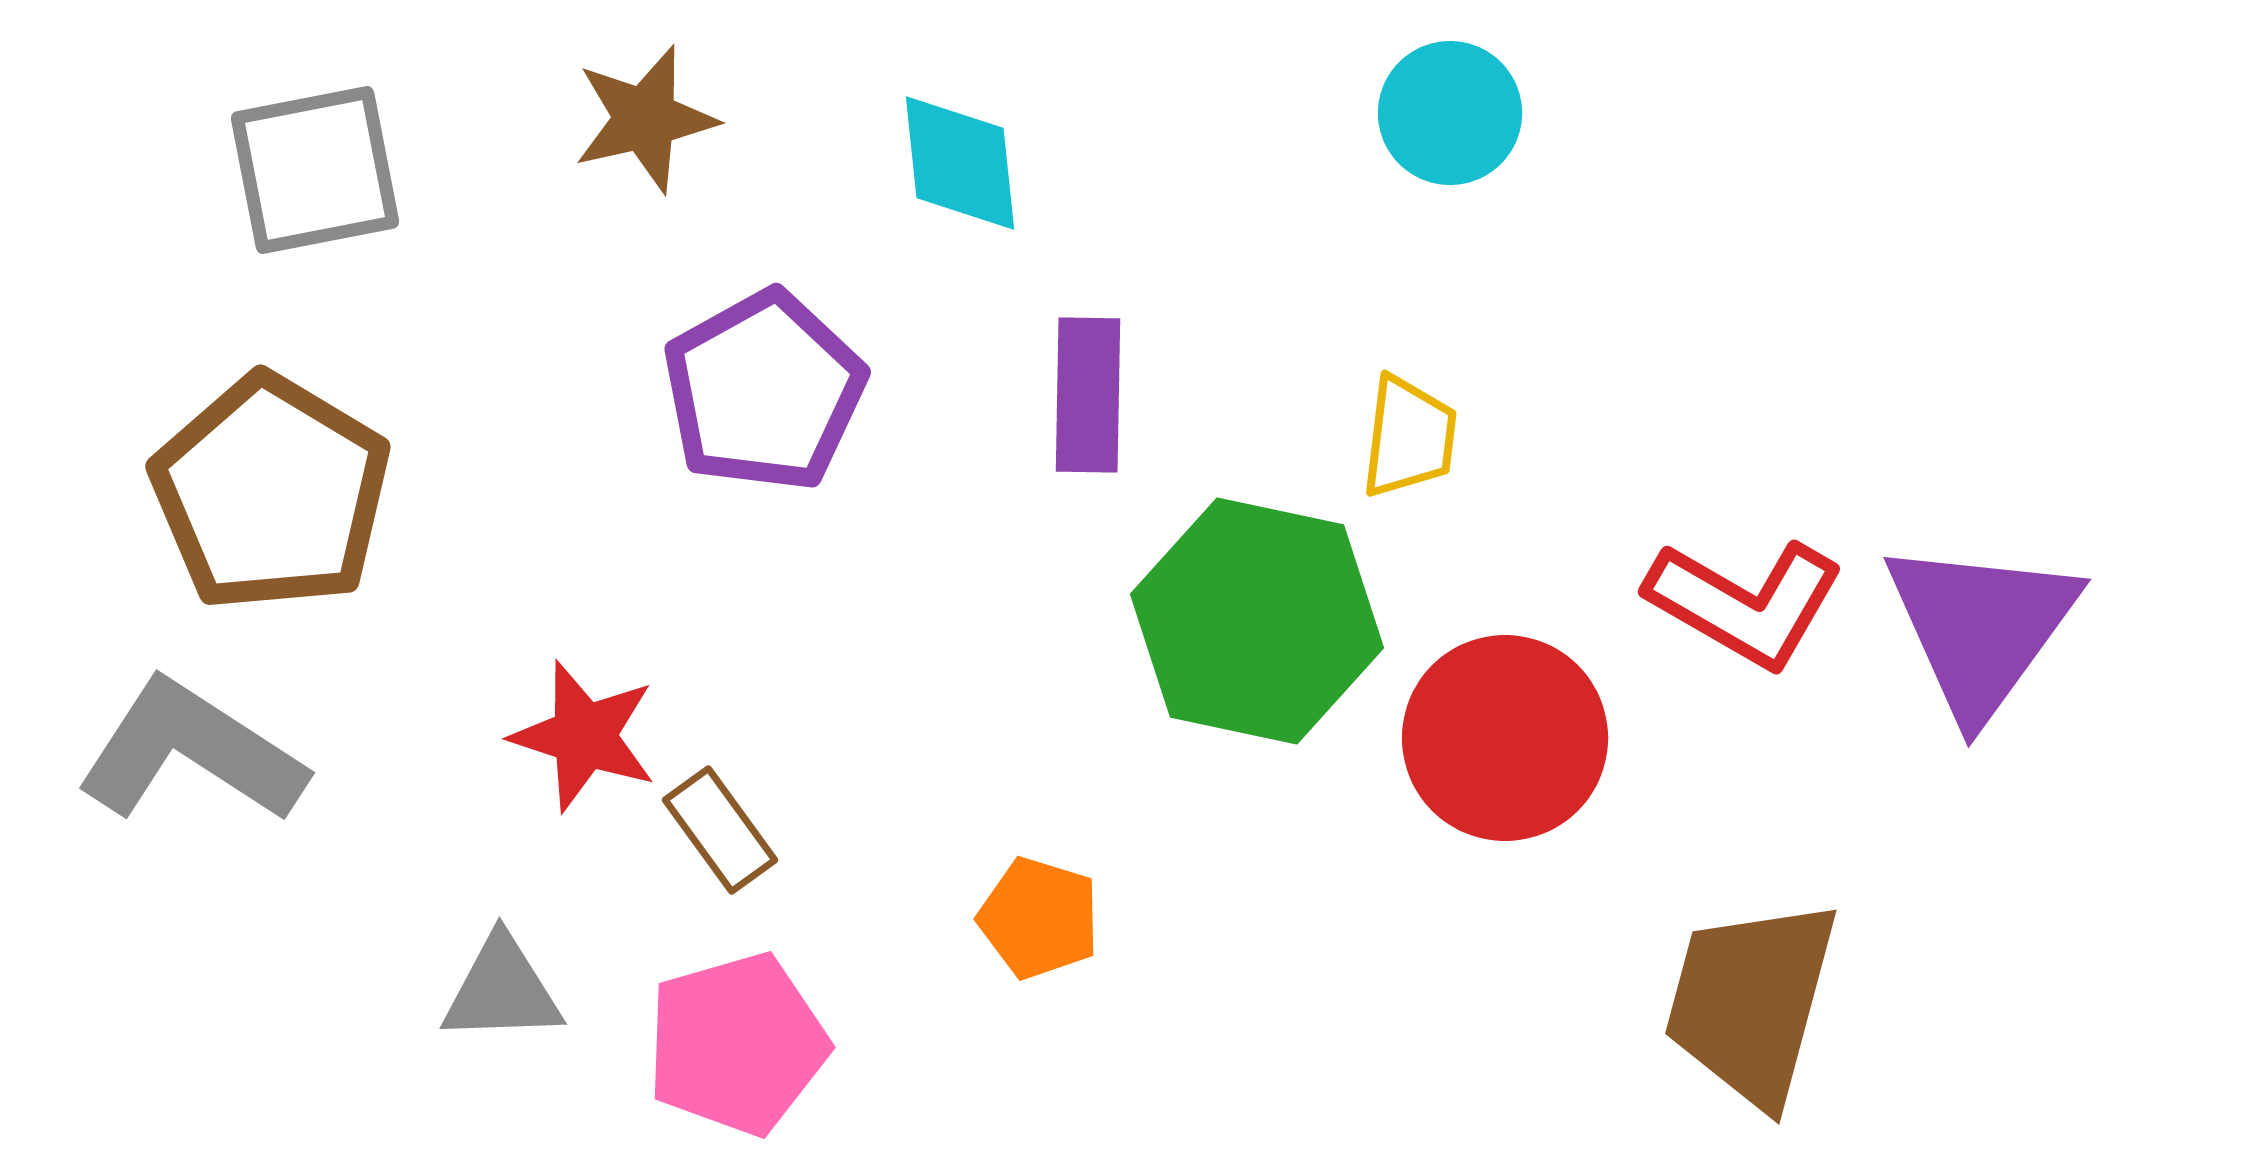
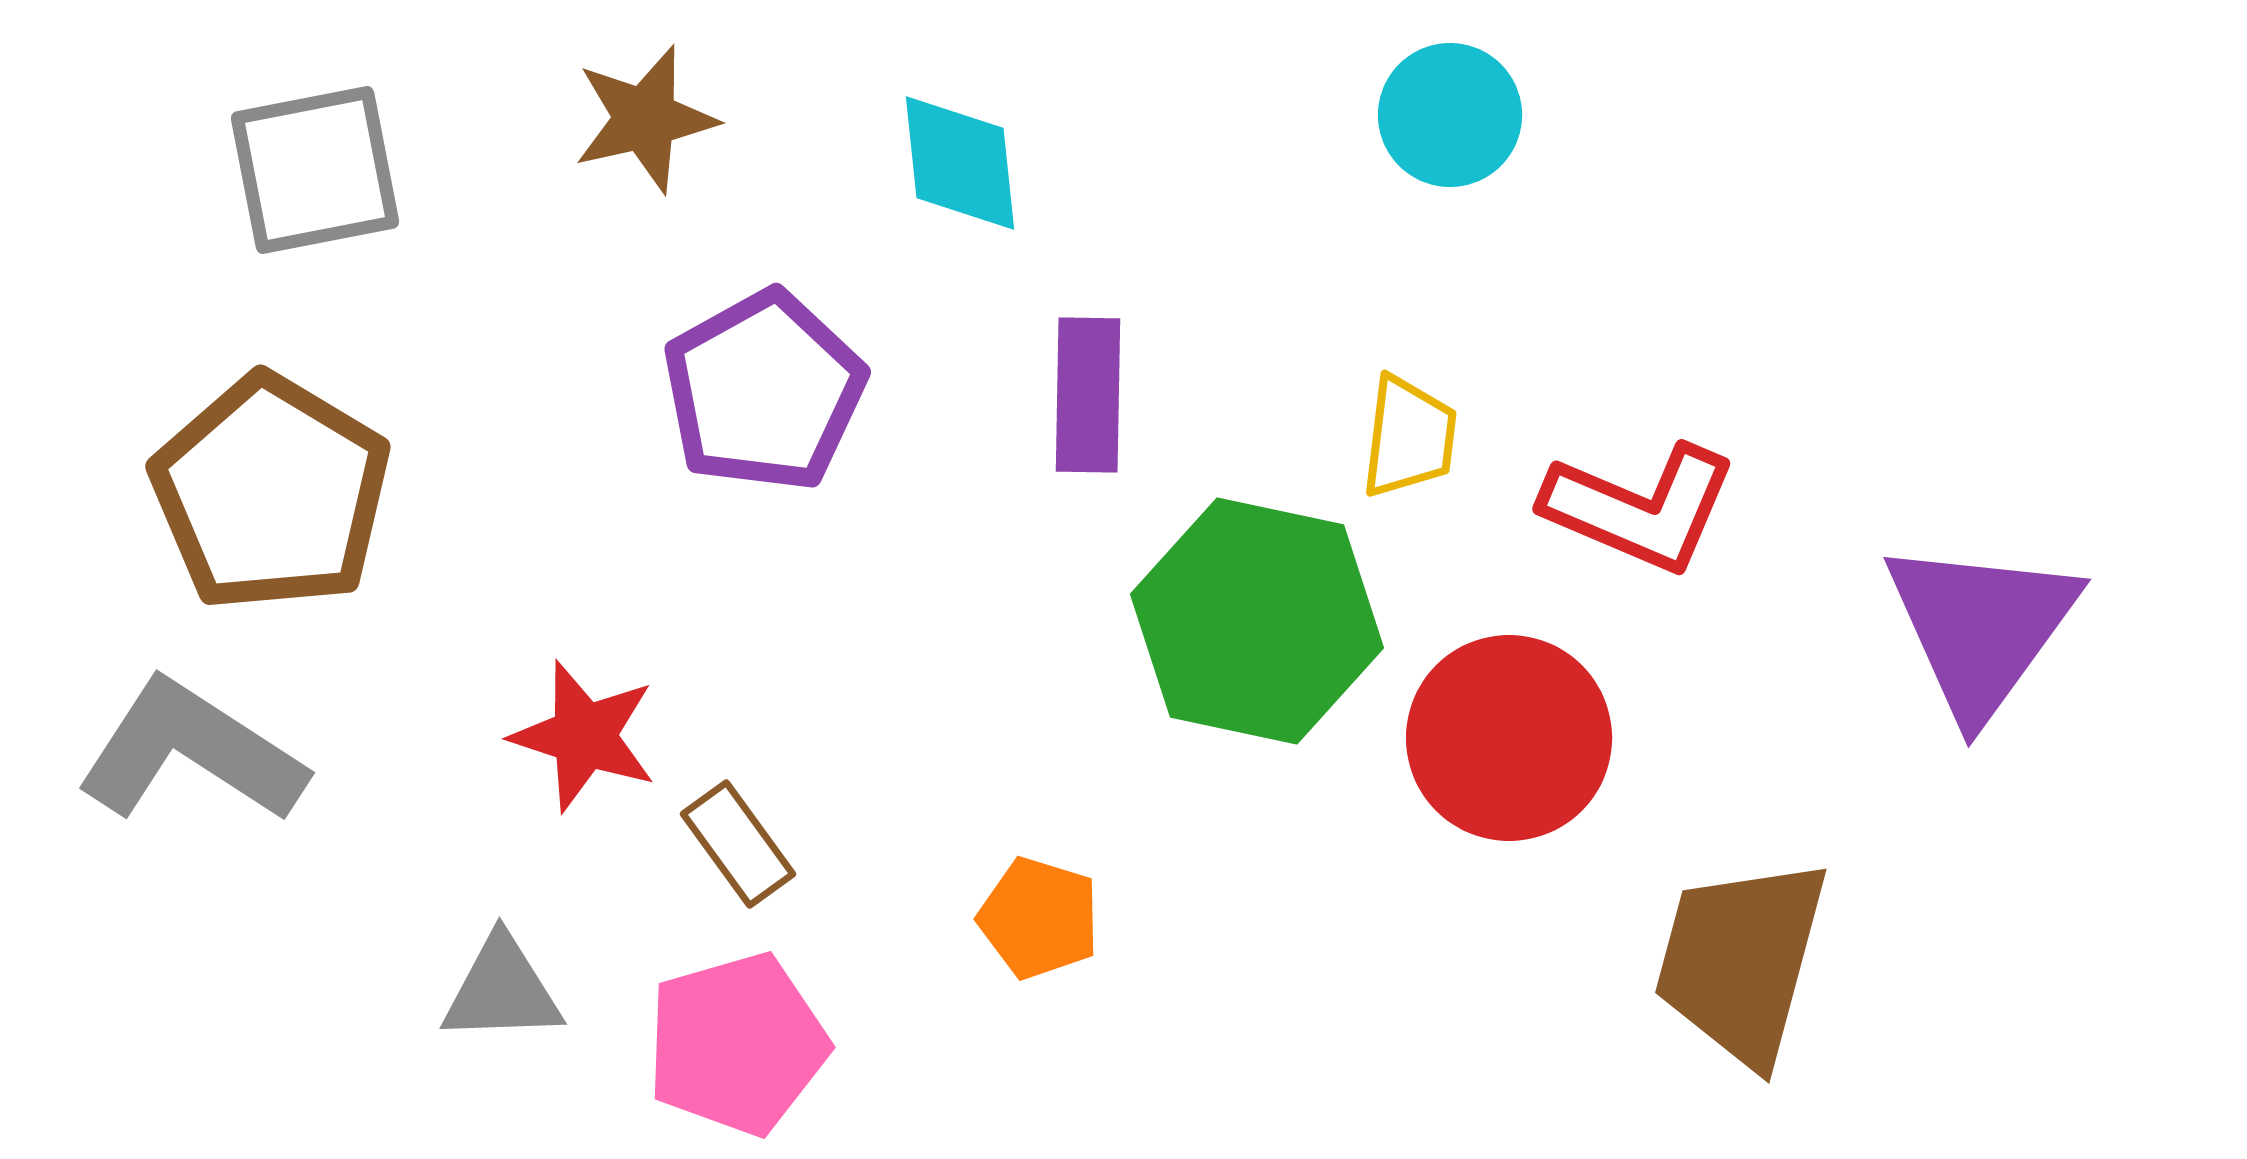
cyan circle: moved 2 px down
red L-shape: moved 105 px left, 95 px up; rotated 7 degrees counterclockwise
red circle: moved 4 px right
brown rectangle: moved 18 px right, 14 px down
brown trapezoid: moved 10 px left, 41 px up
